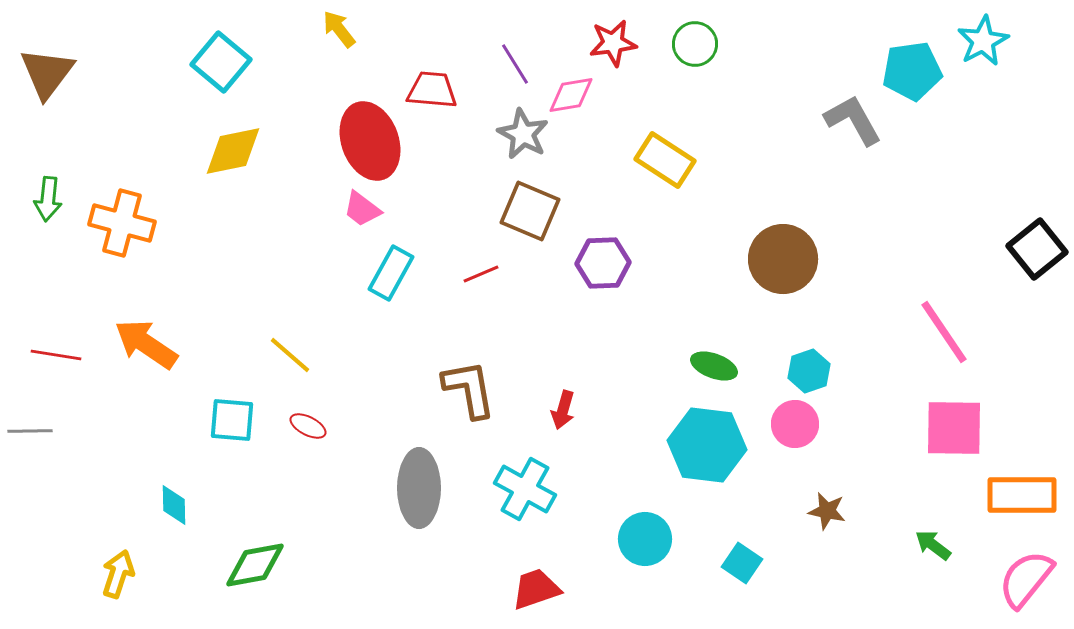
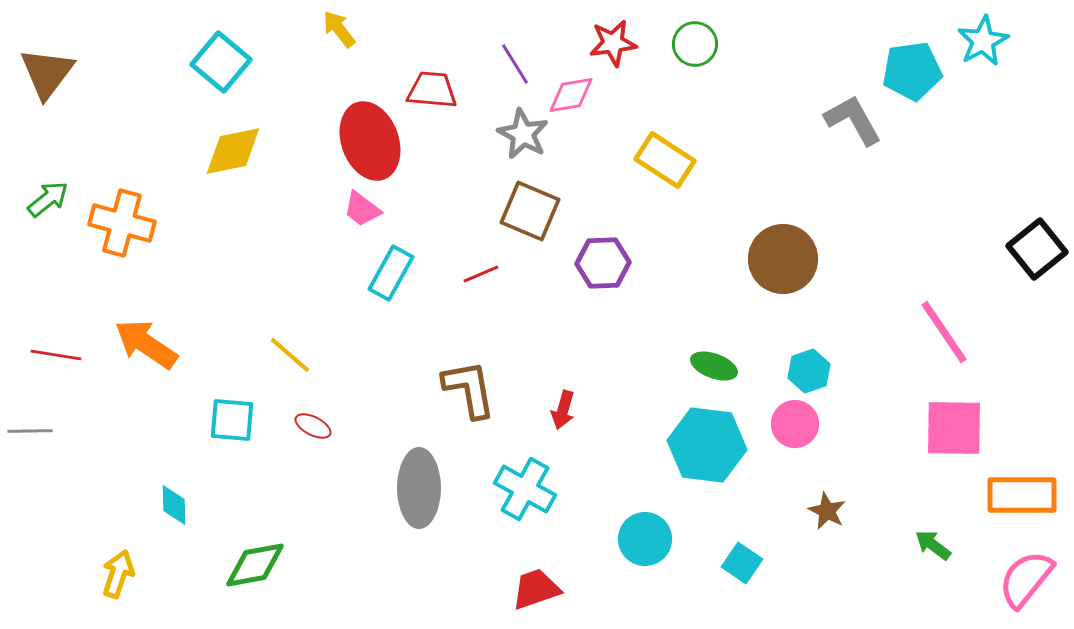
green arrow at (48, 199): rotated 135 degrees counterclockwise
red ellipse at (308, 426): moved 5 px right
brown star at (827, 511): rotated 15 degrees clockwise
